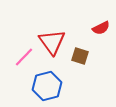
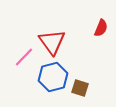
red semicircle: rotated 42 degrees counterclockwise
brown square: moved 32 px down
blue hexagon: moved 6 px right, 9 px up
